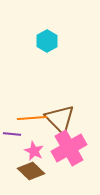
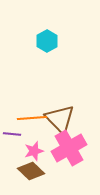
pink star: rotated 30 degrees clockwise
